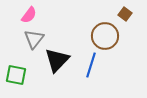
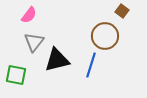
brown square: moved 3 px left, 3 px up
gray triangle: moved 3 px down
black triangle: rotated 32 degrees clockwise
